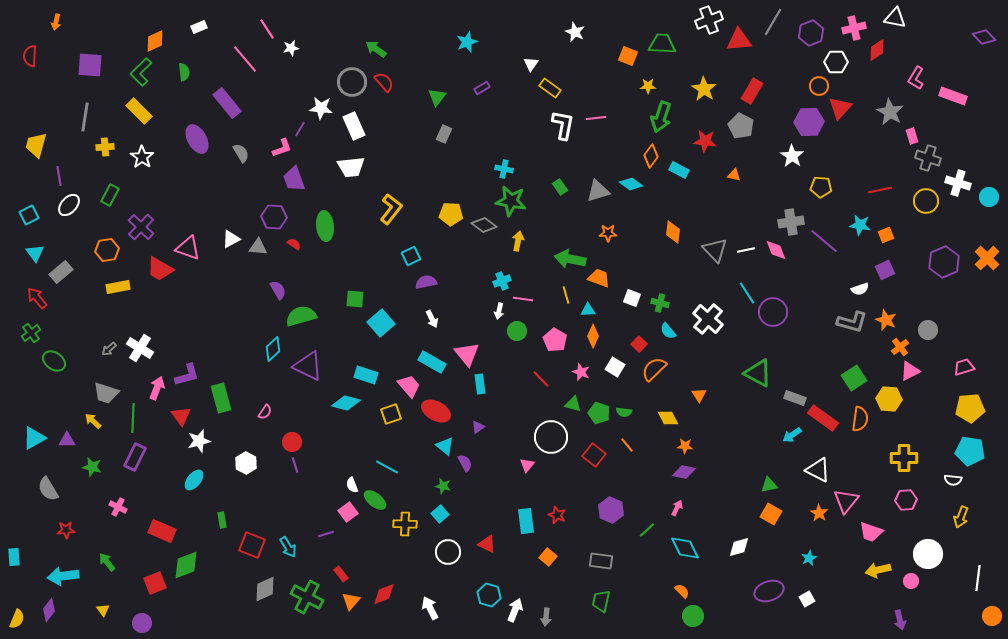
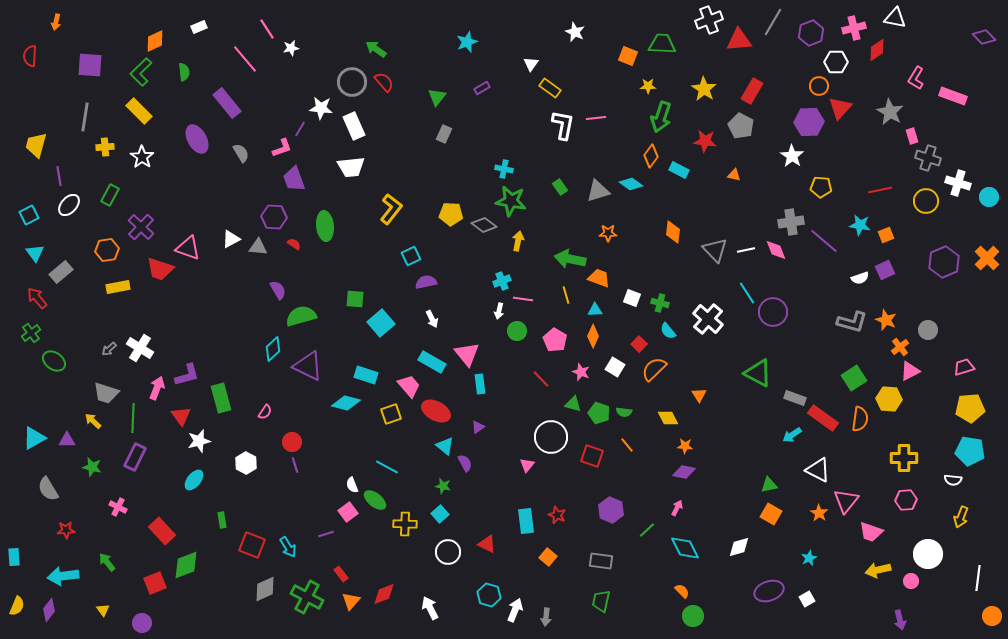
red trapezoid at (160, 269): rotated 12 degrees counterclockwise
white semicircle at (860, 289): moved 11 px up
cyan triangle at (588, 310): moved 7 px right
red square at (594, 455): moved 2 px left, 1 px down; rotated 20 degrees counterclockwise
red rectangle at (162, 531): rotated 24 degrees clockwise
yellow semicircle at (17, 619): moved 13 px up
